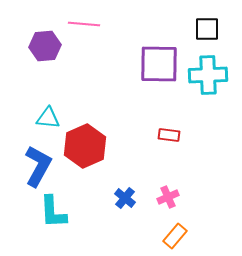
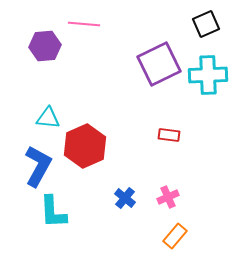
black square: moved 1 px left, 5 px up; rotated 24 degrees counterclockwise
purple square: rotated 27 degrees counterclockwise
